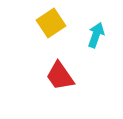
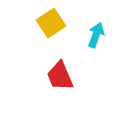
red trapezoid: rotated 12 degrees clockwise
